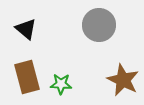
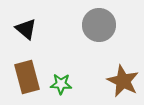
brown star: moved 1 px down
